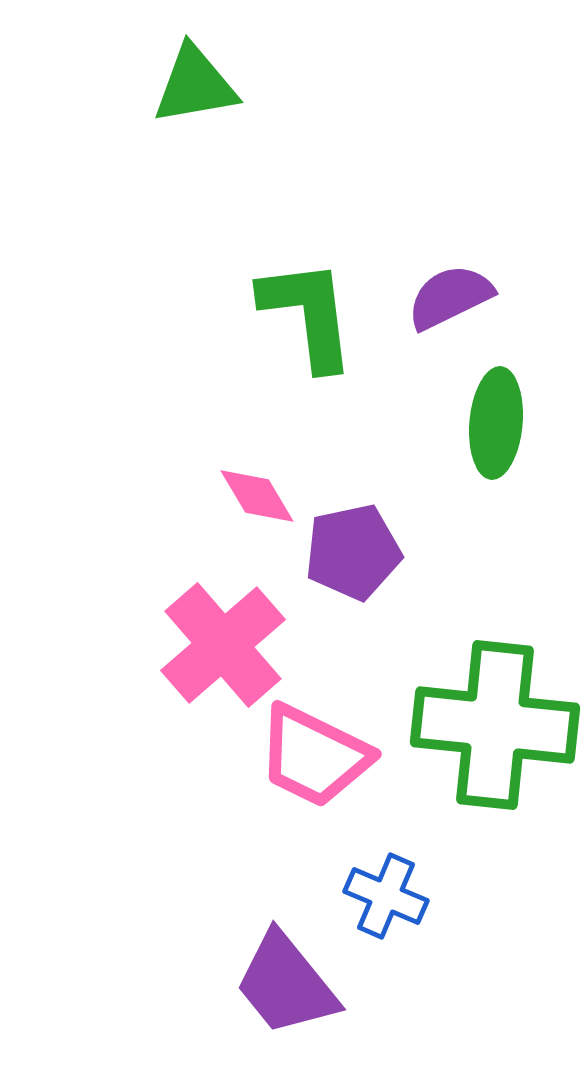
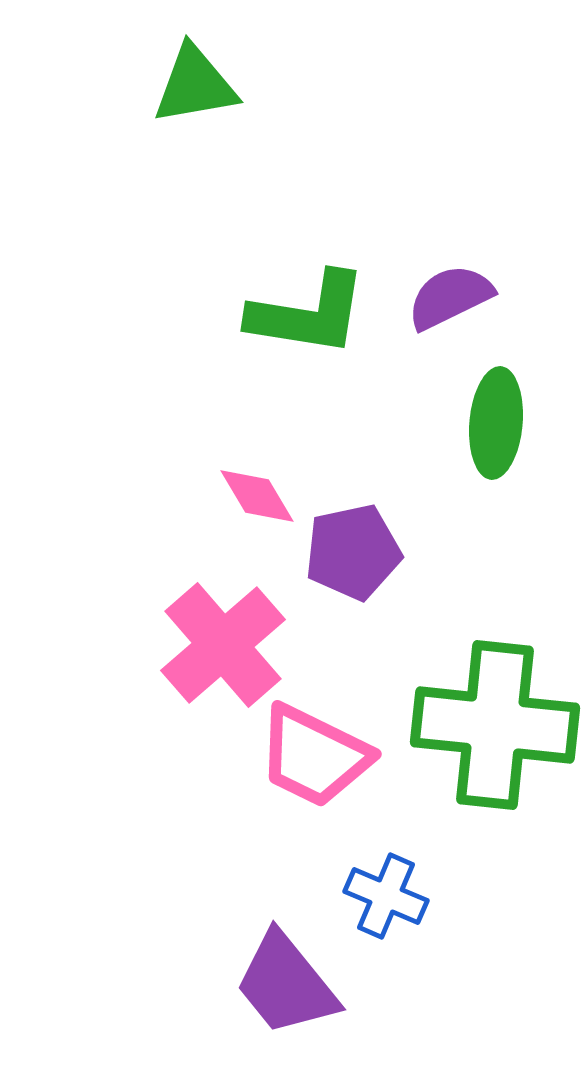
green L-shape: rotated 106 degrees clockwise
